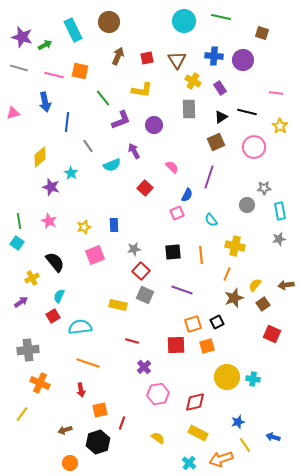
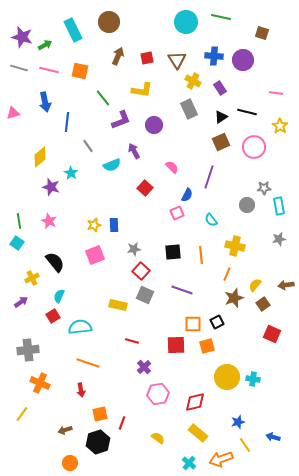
cyan circle at (184, 21): moved 2 px right, 1 px down
pink line at (54, 75): moved 5 px left, 5 px up
gray rectangle at (189, 109): rotated 24 degrees counterclockwise
brown square at (216, 142): moved 5 px right
cyan rectangle at (280, 211): moved 1 px left, 5 px up
yellow star at (84, 227): moved 10 px right, 2 px up
orange square at (193, 324): rotated 18 degrees clockwise
orange square at (100, 410): moved 4 px down
yellow rectangle at (198, 433): rotated 12 degrees clockwise
